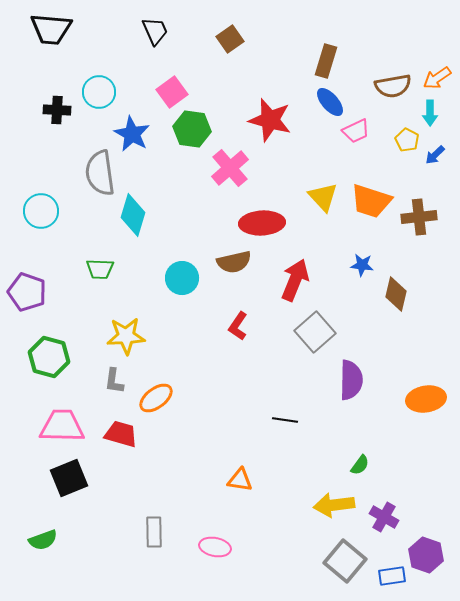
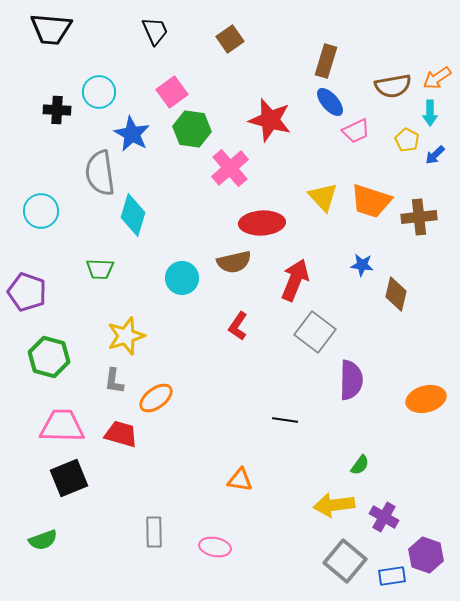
gray square at (315, 332): rotated 12 degrees counterclockwise
yellow star at (126, 336): rotated 15 degrees counterclockwise
orange ellipse at (426, 399): rotated 6 degrees counterclockwise
